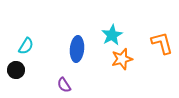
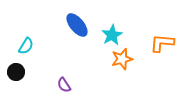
orange L-shape: rotated 70 degrees counterclockwise
blue ellipse: moved 24 px up; rotated 45 degrees counterclockwise
black circle: moved 2 px down
